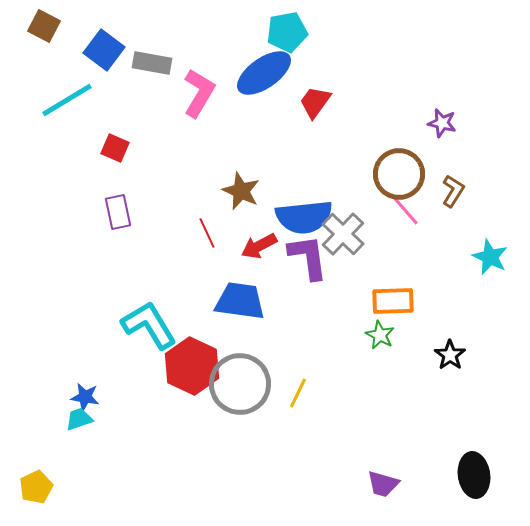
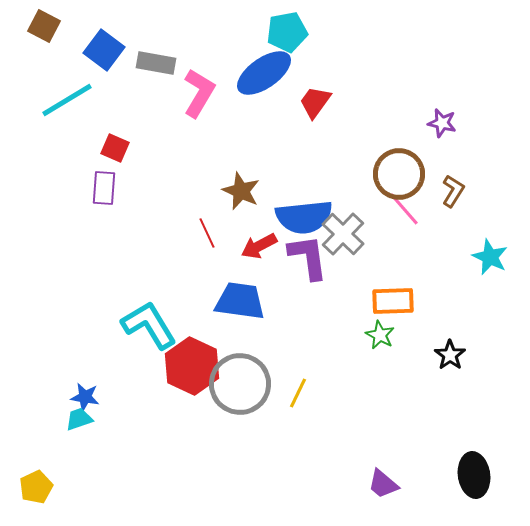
gray rectangle: moved 4 px right
purple rectangle: moved 14 px left, 24 px up; rotated 16 degrees clockwise
purple trapezoid: rotated 24 degrees clockwise
